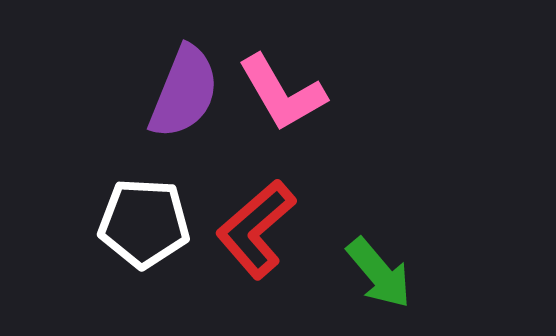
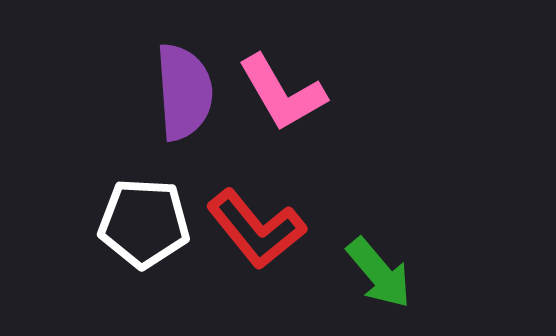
purple semicircle: rotated 26 degrees counterclockwise
red L-shape: rotated 88 degrees counterclockwise
